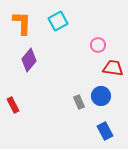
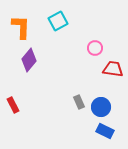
orange L-shape: moved 1 px left, 4 px down
pink circle: moved 3 px left, 3 px down
red trapezoid: moved 1 px down
blue circle: moved 11 px down
blue rectangle: rotated 36 degrees counterclockwise
